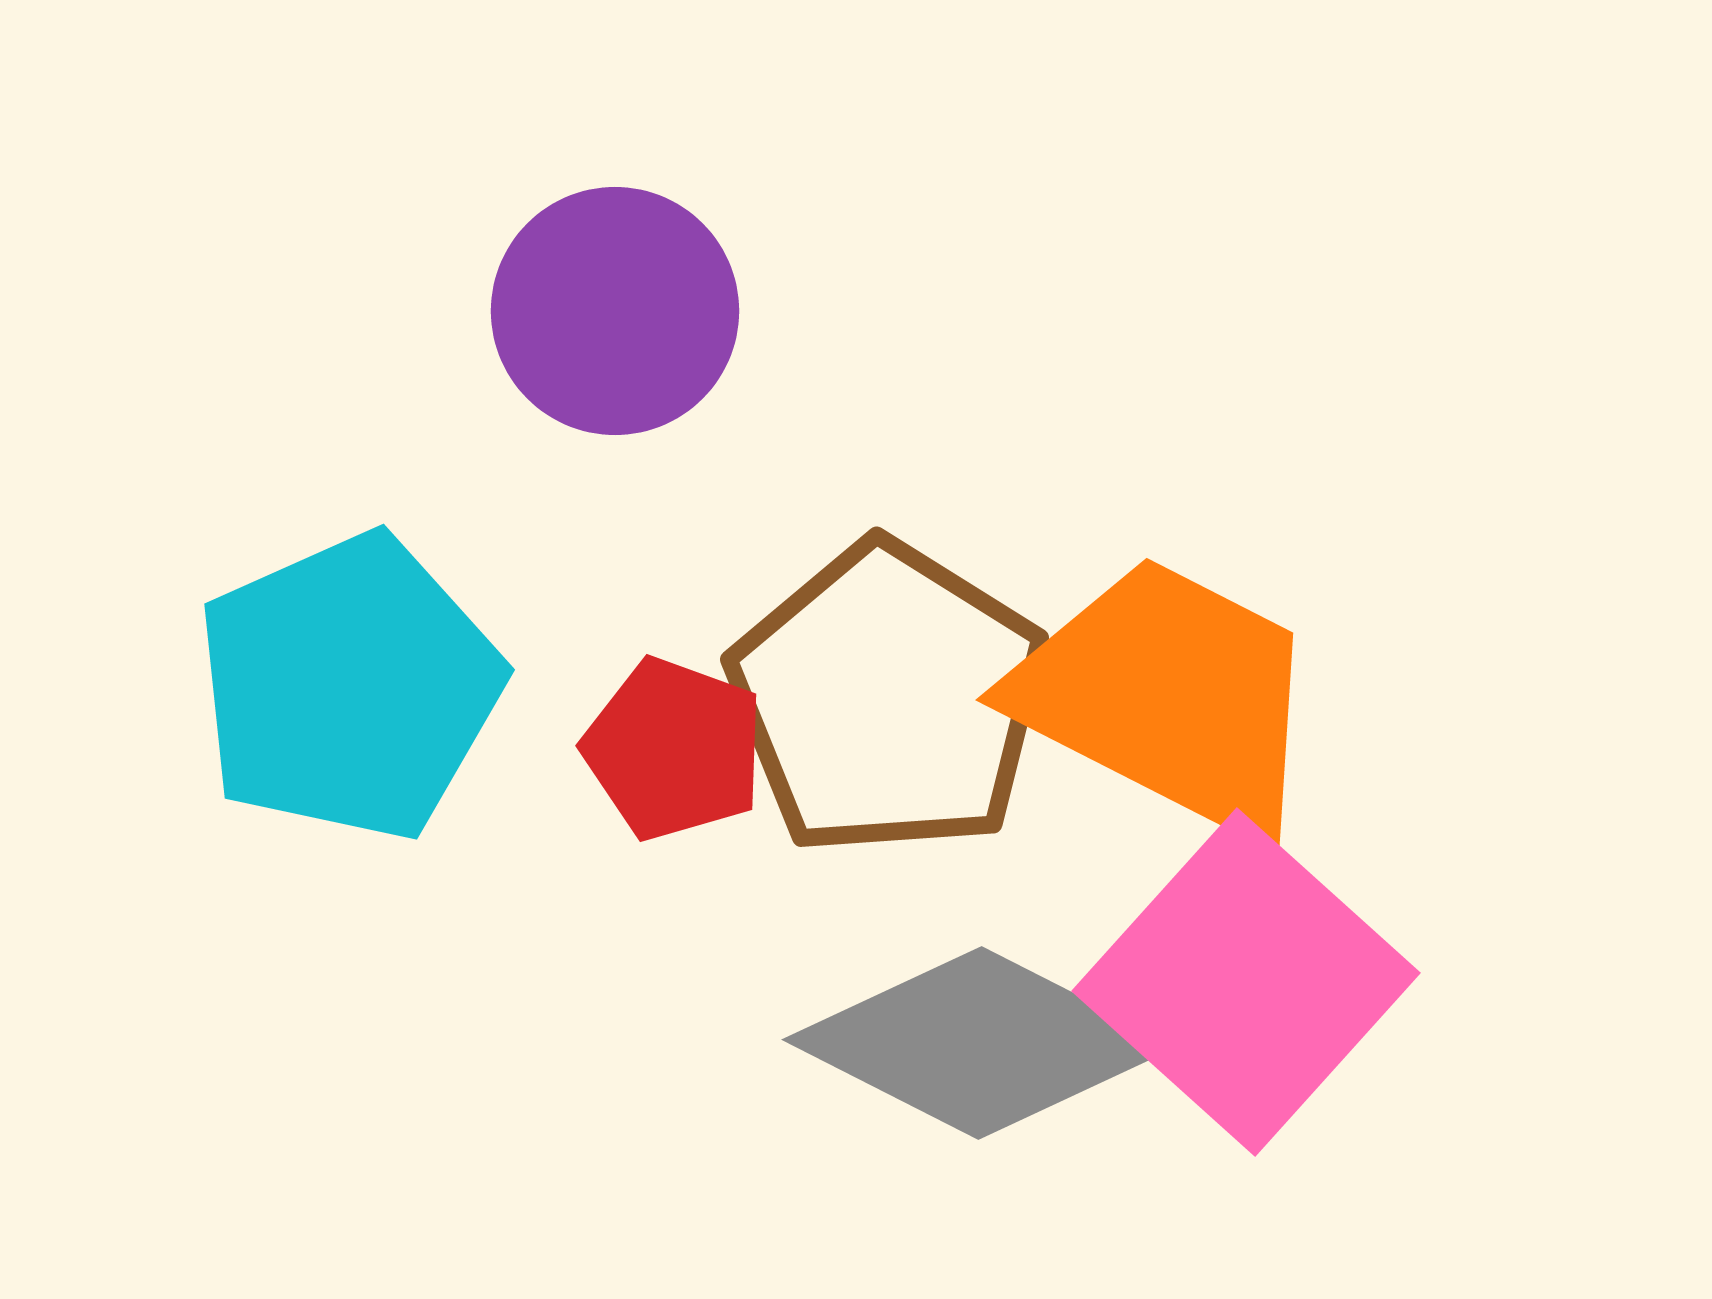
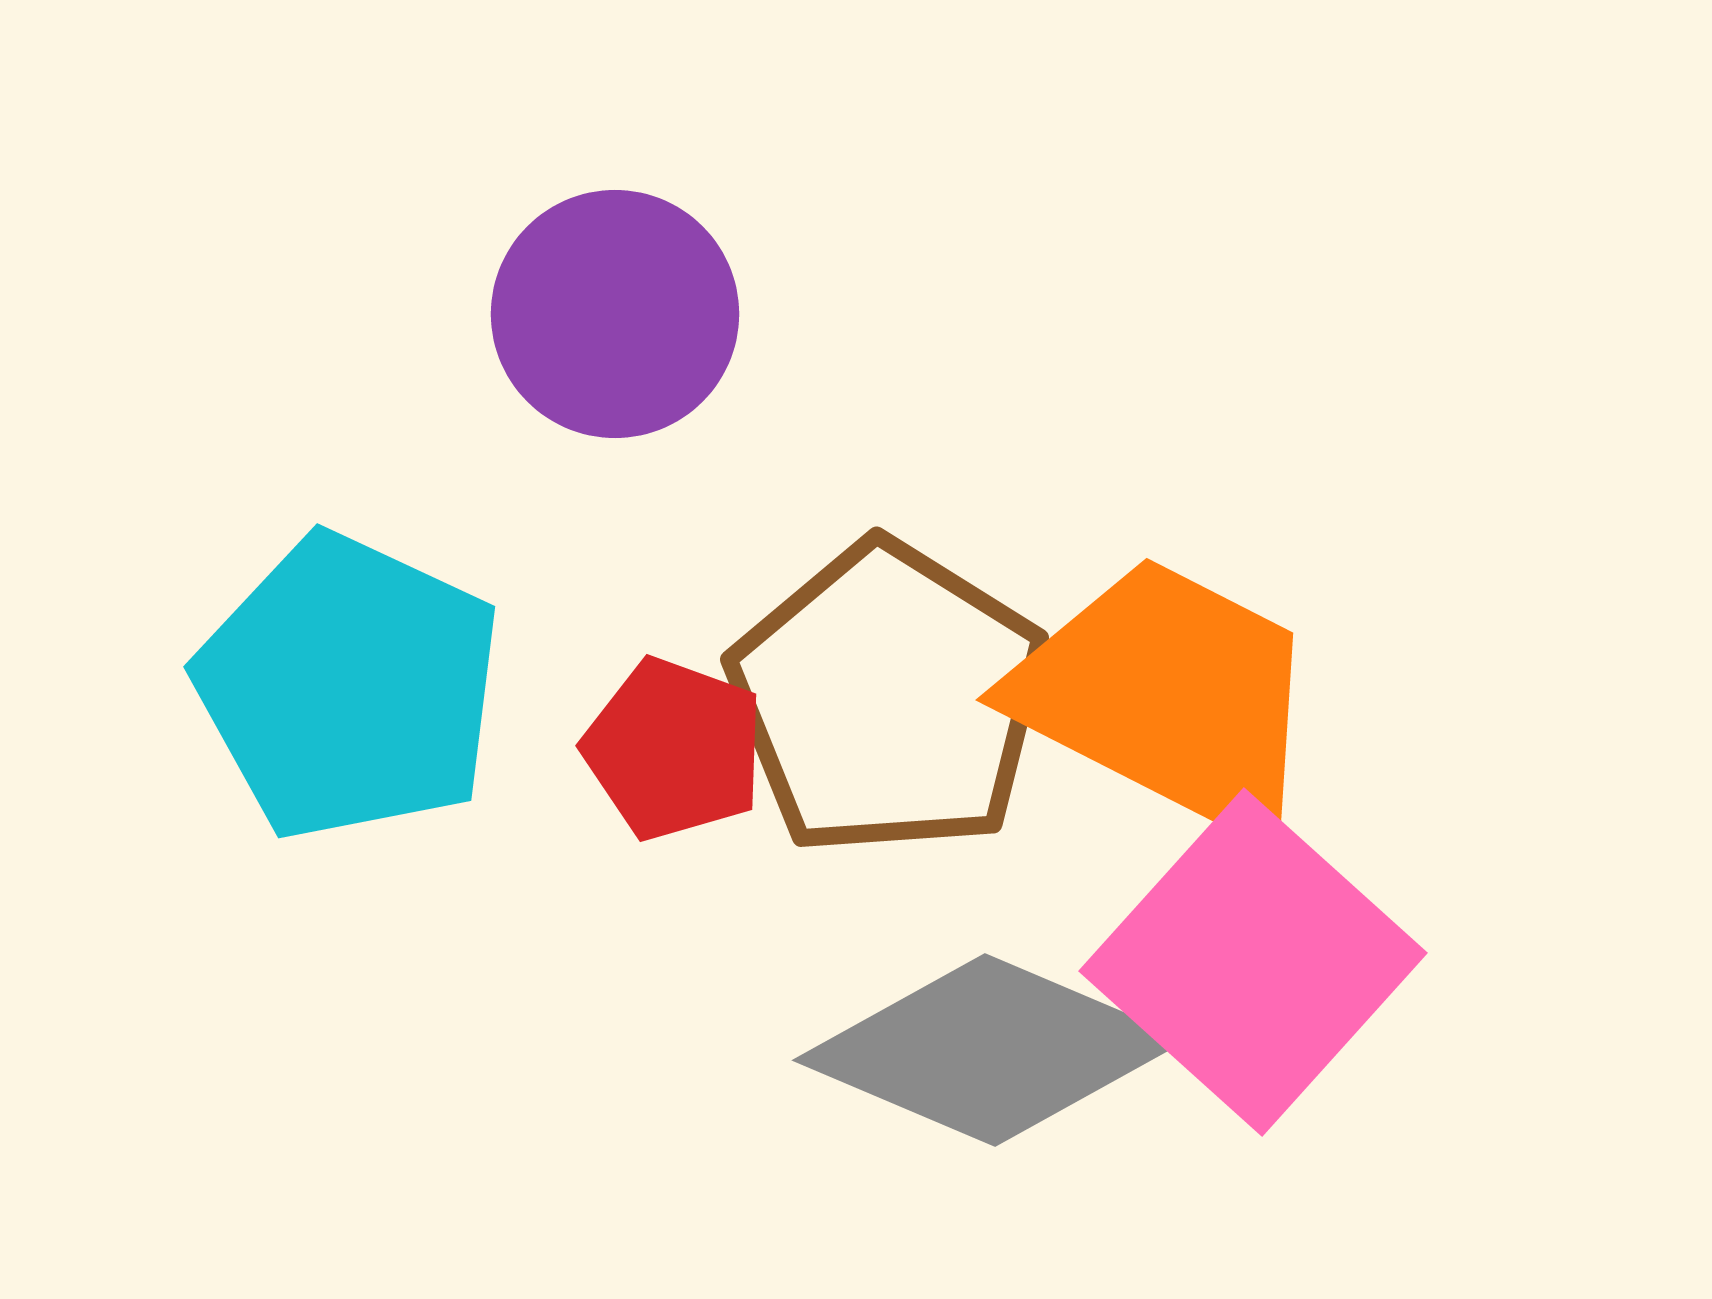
purple circle: moved 3 px down
cyan pentagon: rotated 23 degrees counterclockwise
pink square: moved 7 px right, 20 px up
gray diamond: moved 10 px right, 7 px down; rotated 4 degrees counterclockwise
